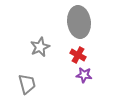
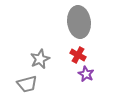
gray star: moved 12 px down
purple star: moved 2 px right, 1 px up; rotated 21 degrees clockwise
gray trapezoid: rotated 90 degrees clockwise
